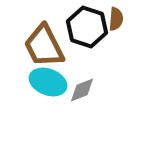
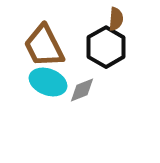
black hexagon: moved 19 px right, 20 px down; rotated 12 degrees clockwise
